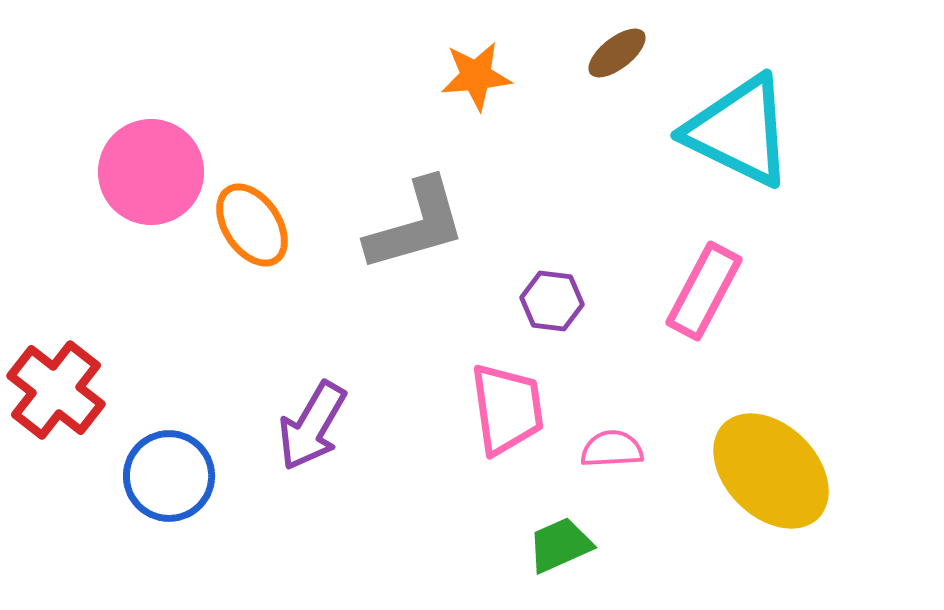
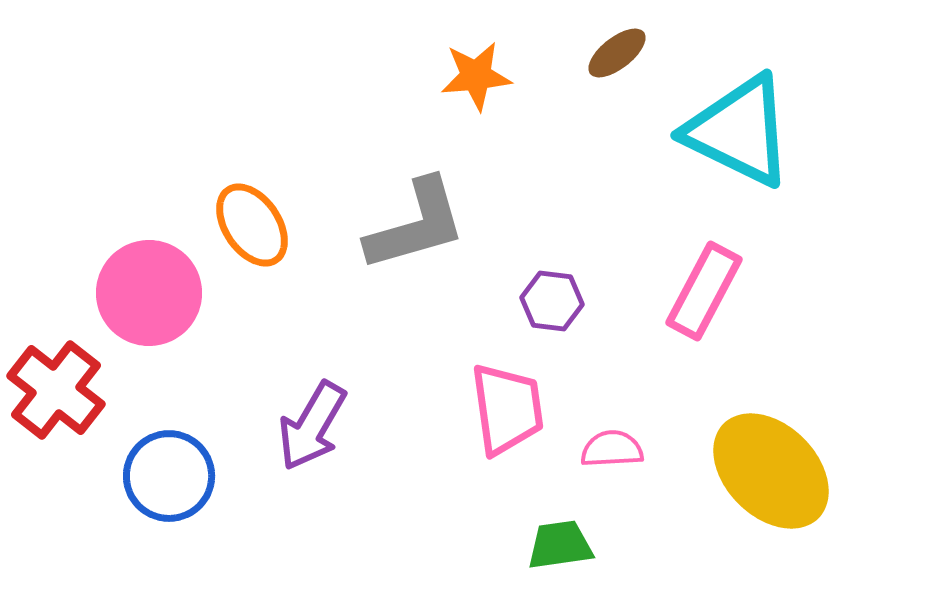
pink circle: moved 2 px left, 121 px down
green trapezoid: rotated 16 degrees clockwise
